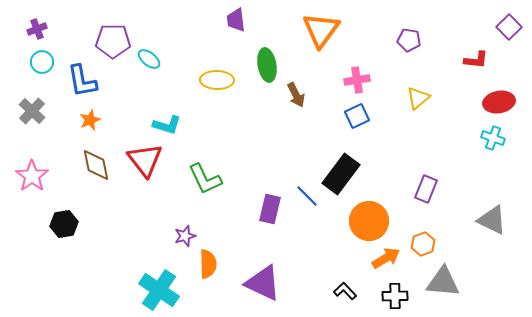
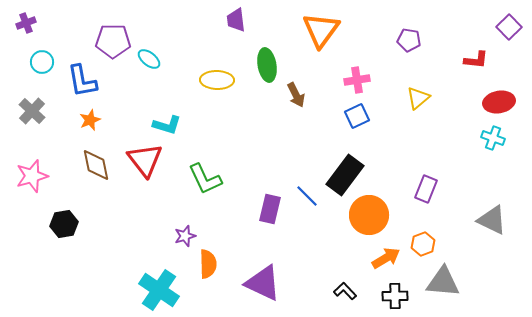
purple cross at (37, 29): moved 11 px left, 6 px up
black rectangle at (341, 174): moved 4 px right, 1 px down
pink star at (32, 176): rotated 20 degrees clockwise
orange circle at (369, 221): moved 6 px up
